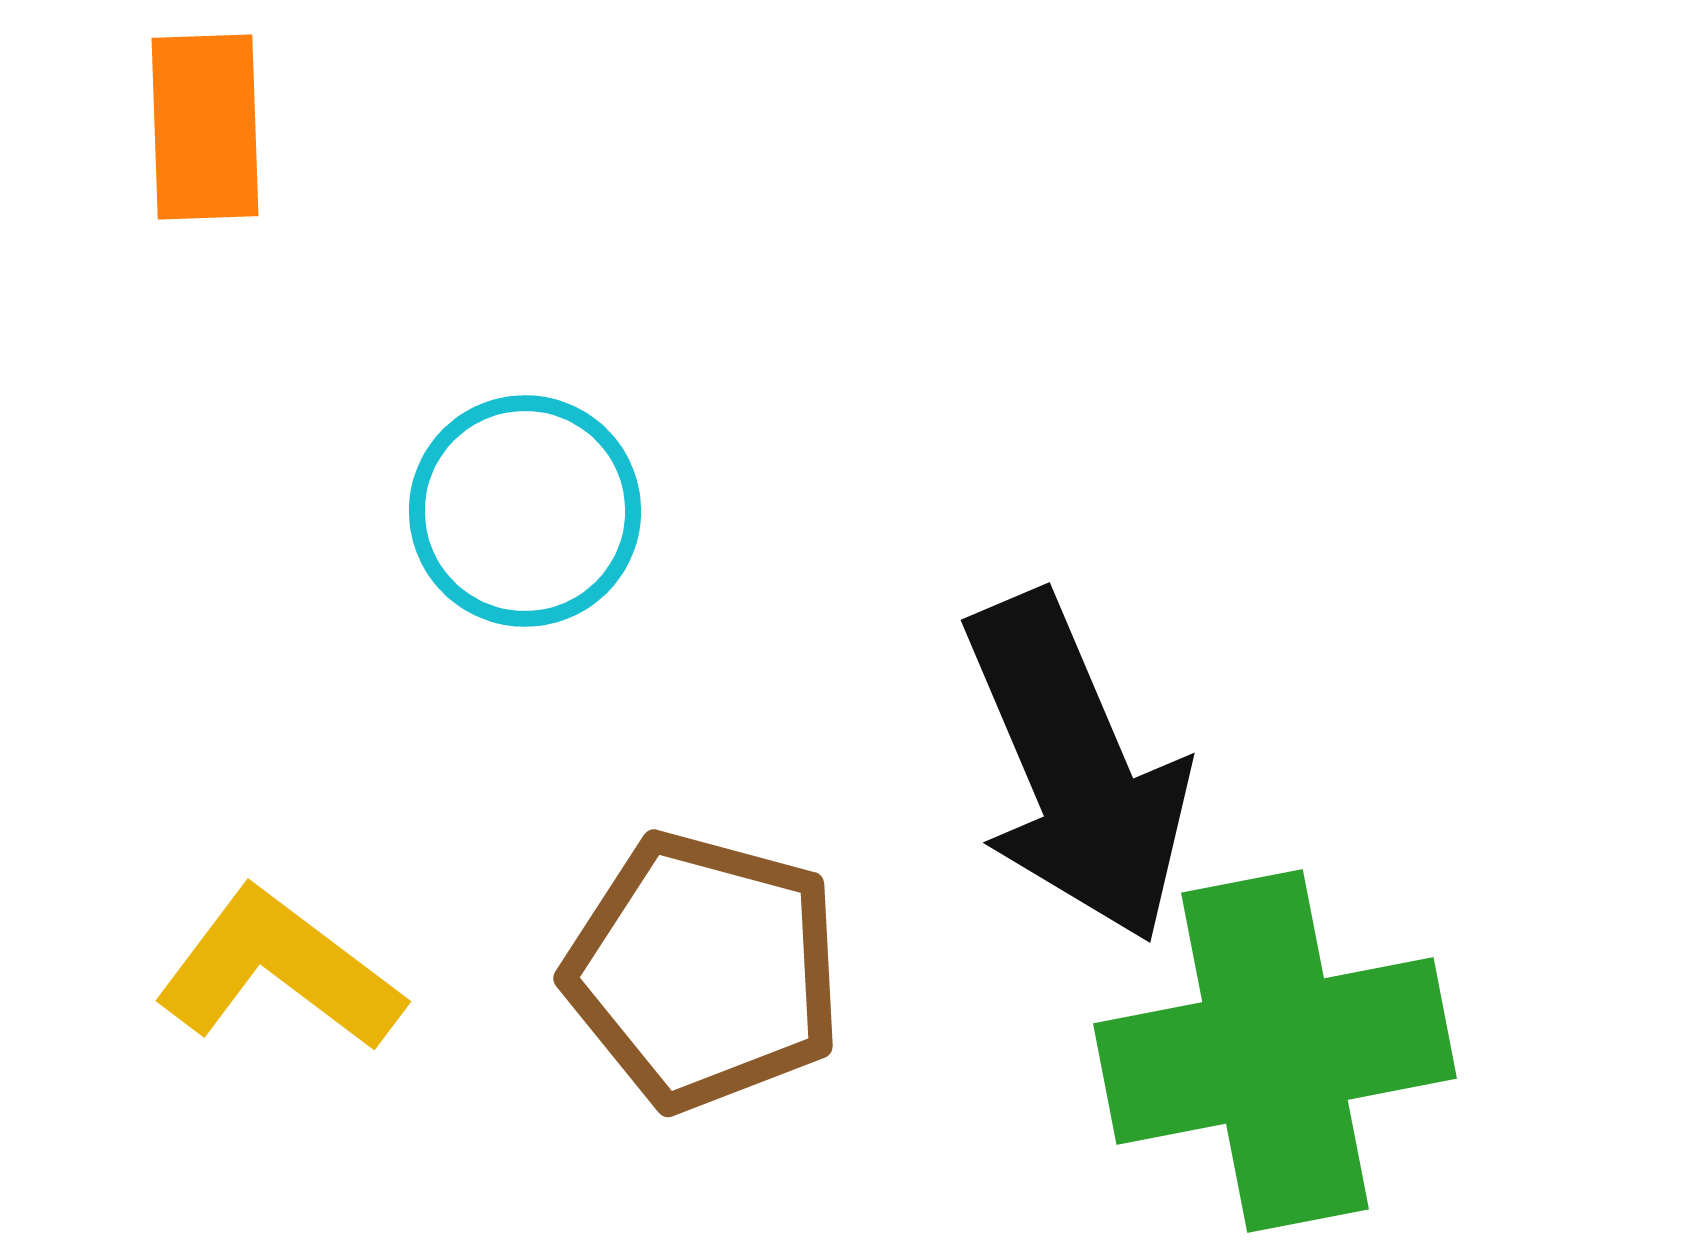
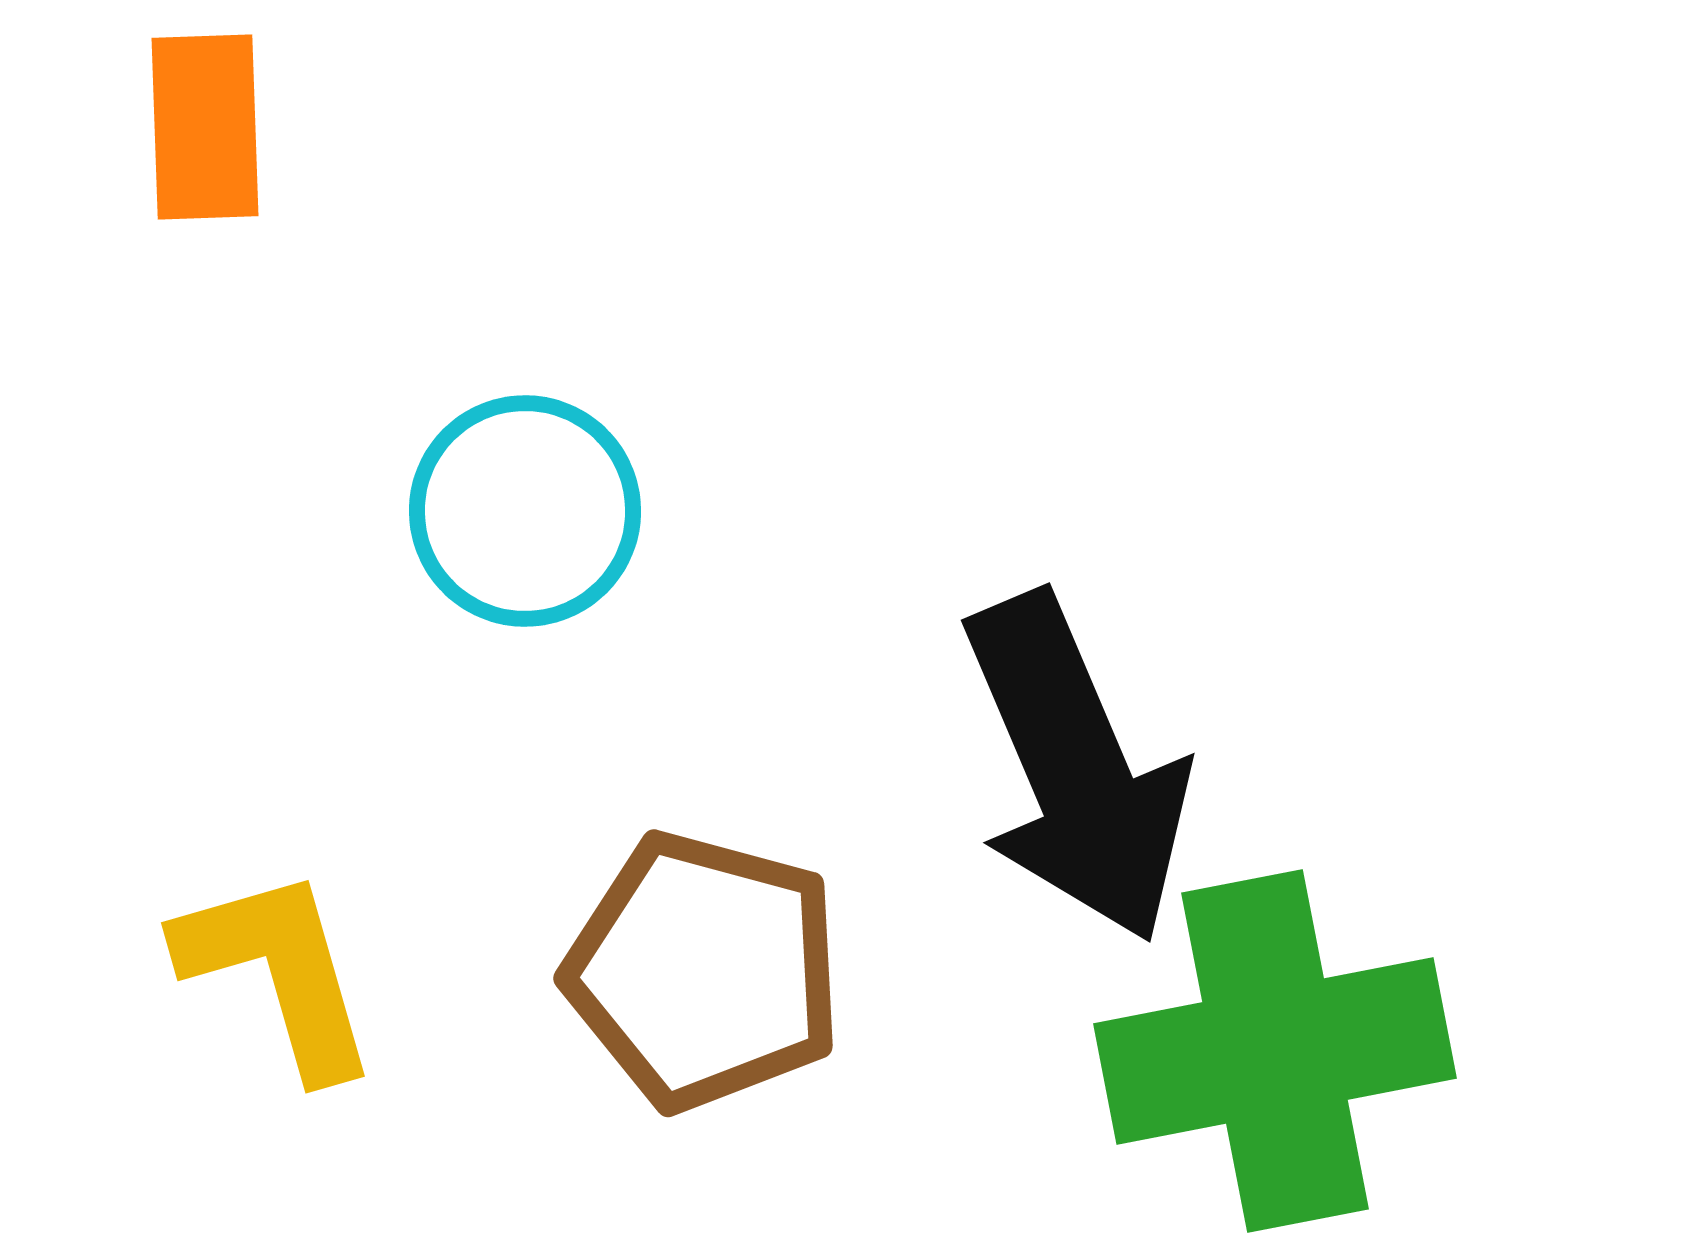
yellow L-shape: moved 1 px left, 2 px down; rotated 37 degrees clockwise
